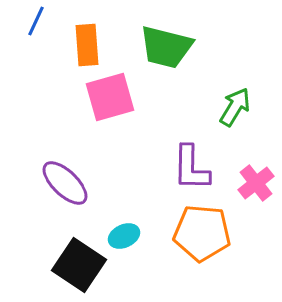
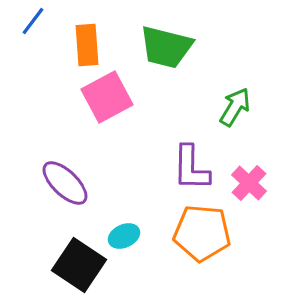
blue line: moved 3 px left; rotated 12 degrees clockwise
pink square: moved 3 px left; rotated 12 degrees counterclockwise
pink cross: moved 7 px left; rotated 9 degrees counterclockwise
